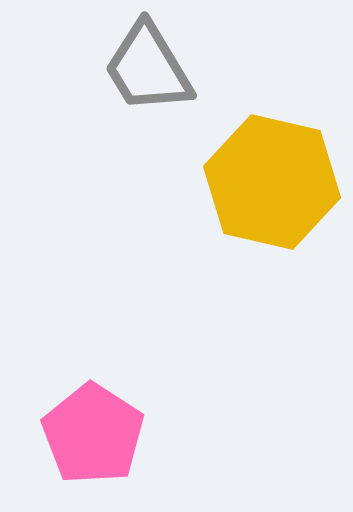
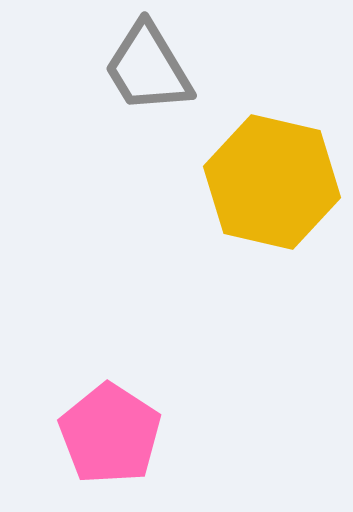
pink pentagon: moved 17 px right
